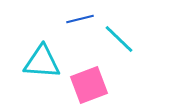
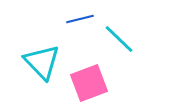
cyan triangle: rotated 42 degrees clockwise
pink square: moved 2 px up
